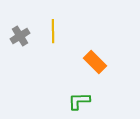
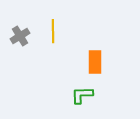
orange rectangle: rotated 45 degrees clockwise
green L-shape: moved 3 px right, 6 px up
